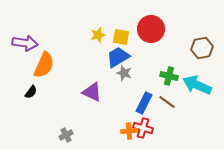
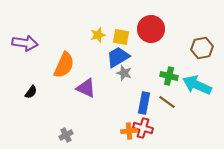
orange semicircle: moved 20 px right
purple triangle: moved 6 px left, 4 px up
blue rectangle: rotated 15 degrees counterclockwise
